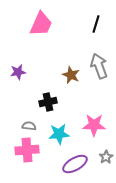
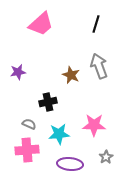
pink trapezoid: rotated 24 degrees clockwise
gray semicircle: moved 2 px up; rotated 16 degrees clockwise
purple ellipse: moved 5 px left; rotated 35 degrees clockwise
